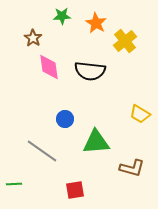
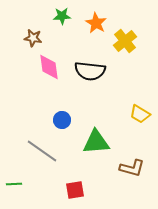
brown star: rotated 24 degrees counterclockwise
blue circle: moved 3 px left, 1 px down
